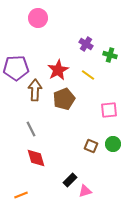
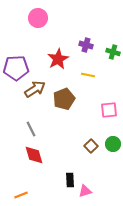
purple cross: moved 1 px down; rotated 16 degrees counterclockwise
green cross: moved 3 px right, 3 px up
red star: moved 11 px up
yellow line: rotated 24 degrees counterclockwise
brown arrow: moved 1 px up; rotated 55 degrees clockwise
brown square: rotated 24 degrees clockwise
red diamond: moved 2 px left, 3 px up
black rectangle: rotated 48 degrees counterclockwise
